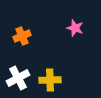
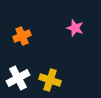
yellow cross: rotated 20 degrees clockwise
